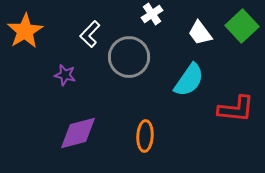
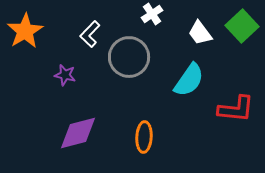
orange ellipse: moved 1 px left, 1 px down
